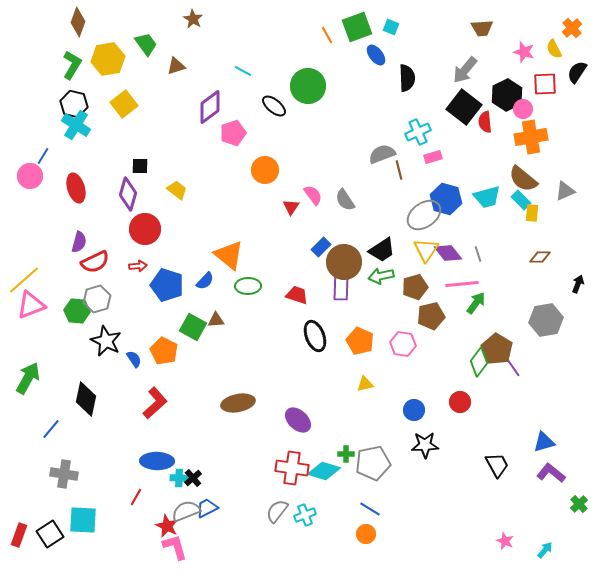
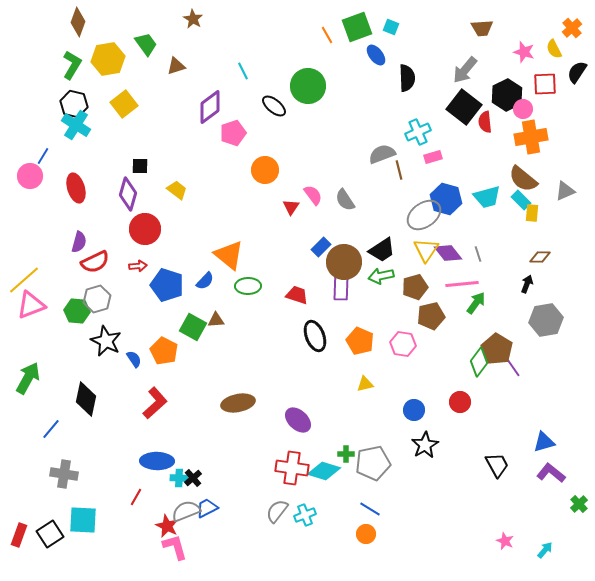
cyan line at (243, 71): rotated 36 degrees clockwise
black arrow at (578, 284): moved 51 px left
black star at (425, 445): rotated 28 degrees counterclockwise
